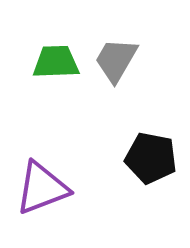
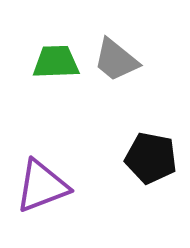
gray trapezoid: rotated 81 degrees counterclockwise
purple triangle: moved 2 px up
